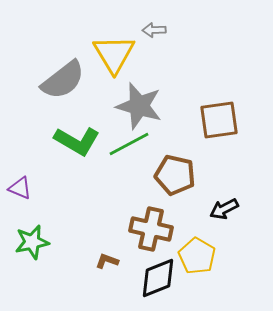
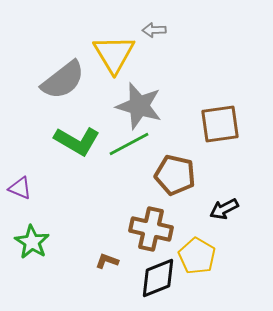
brown square: moved 1 px right, 4 px down
green star: rotated 28 degrees counterclockwise
